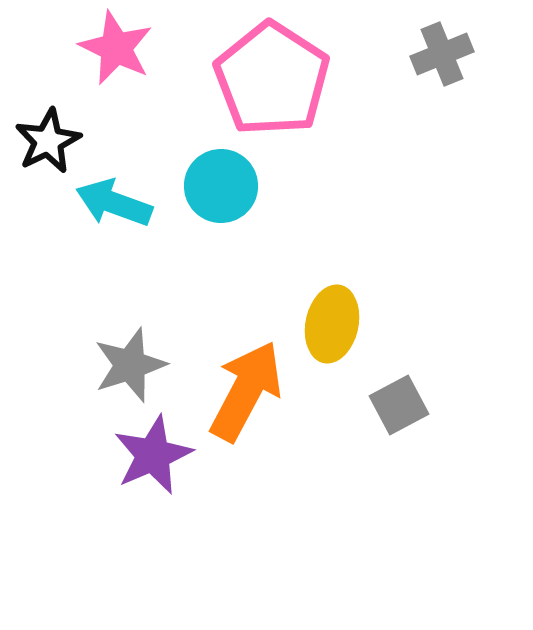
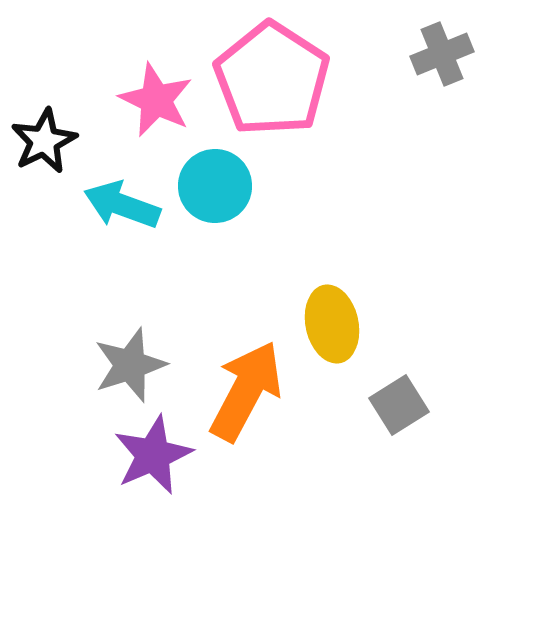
pink star: moved 40 px right, 52 px down
black star: moved 4 px left
cyan circle: moved 6 px left
cyan arrow: moved 8 px right, 2 px down
yellow ellipse: rotated 24 degrees counterclockwise
gray square: rotated 4 degrees counterclockwise
